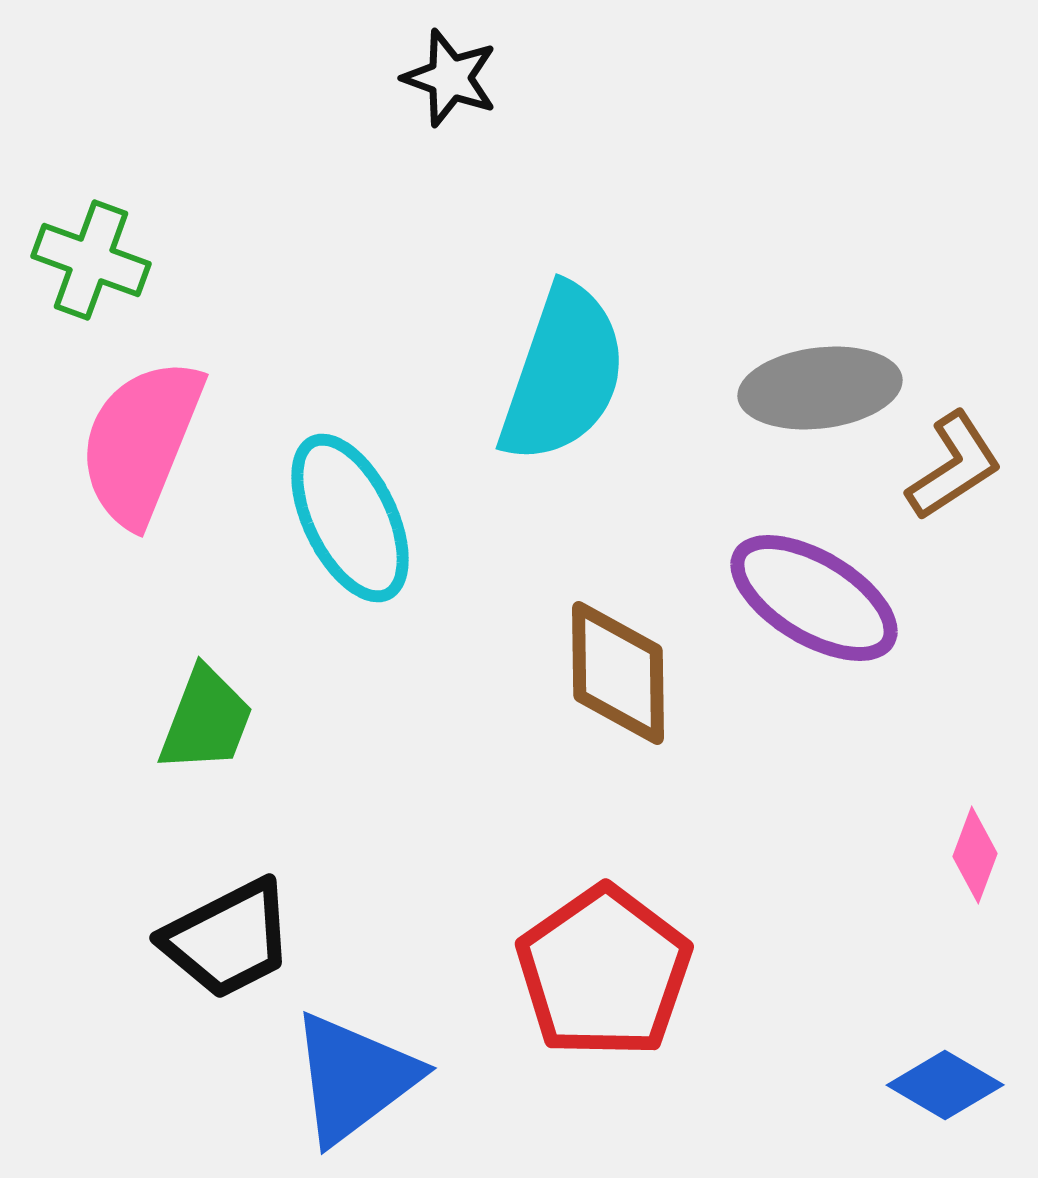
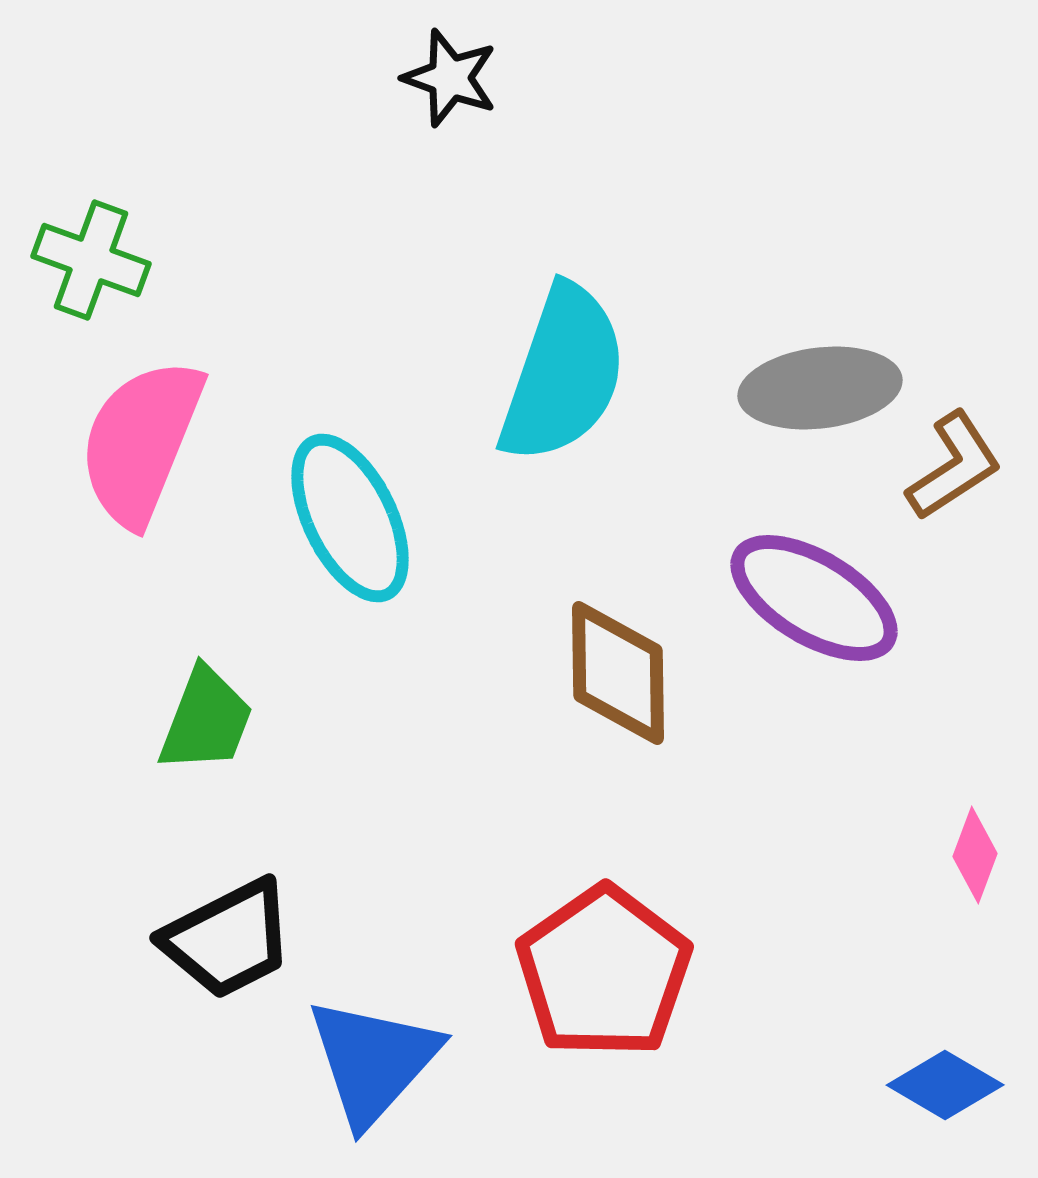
blue triangle: moved 19 px right, 17 px up; rotated 11 degrees counterclockwise
